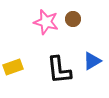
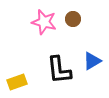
pink star: moved 2 px left
yellow rectangle: moved 4 px right, 15 px down
